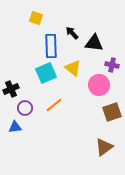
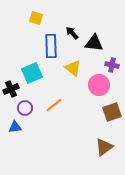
cyan square: moved 14 px left
